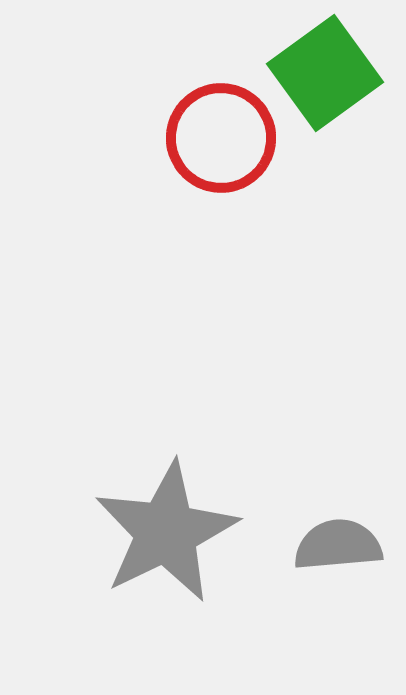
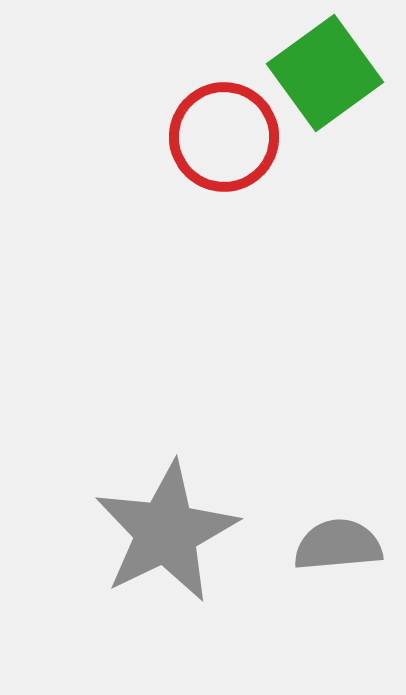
red circle: moved 3 px right, 1 px up
